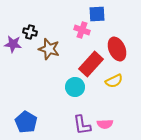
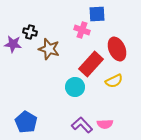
purple L-shape: rotated 145 degrees clockwise
